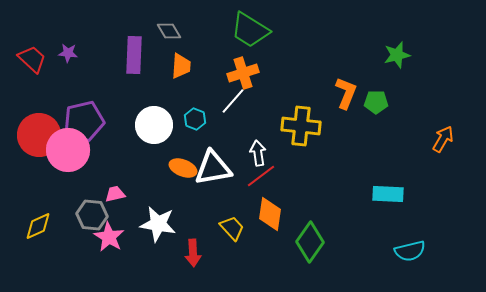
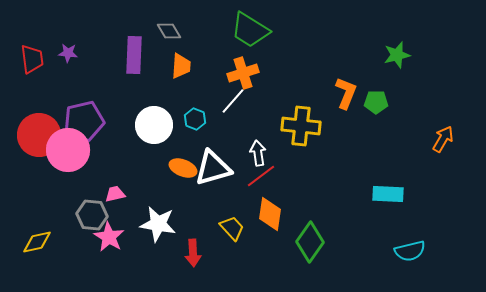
red trapezoid: rotated 40 degrees clockwise
white triangle: rotated 6 degrees counterclockwise
yellow diamond: moved 1 px left, 16 px down; rotated 12 degrees clockwise
